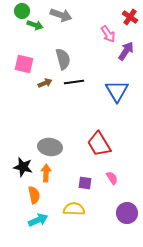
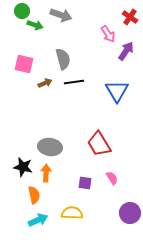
yellow semicircle: moved 2 px left, 4 px down
purple circle: moved 3 px right
